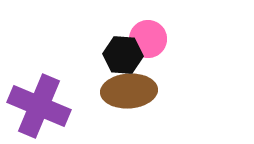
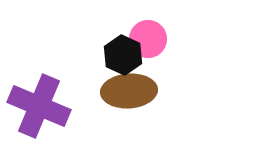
black hexagon: rotated 21 degrees clockwise
